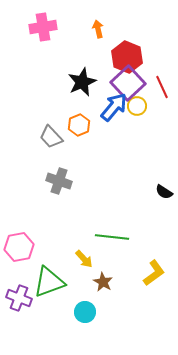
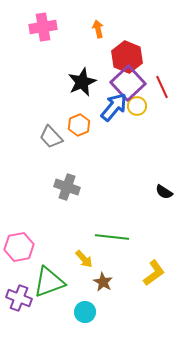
gray cross: moved 8 px right, 6 px down
